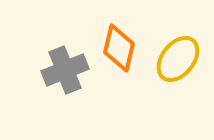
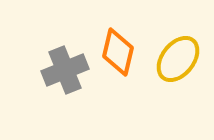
orange diamond: moved 1 px left, 4 px down
